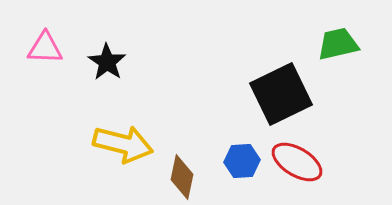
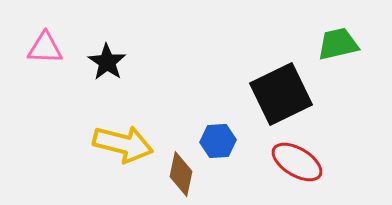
blue hexagon: moved 24 px left, 20 px up
brown diamond: moved 1 px left, 3 px up
